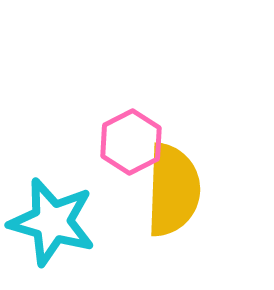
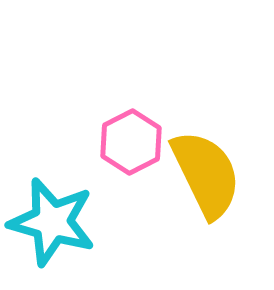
yellow semicircle: moved 33 px right, 16 px up; rotated 28 degrees counterclockwise
